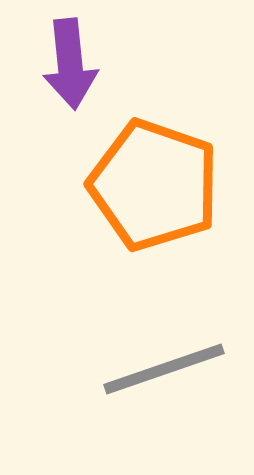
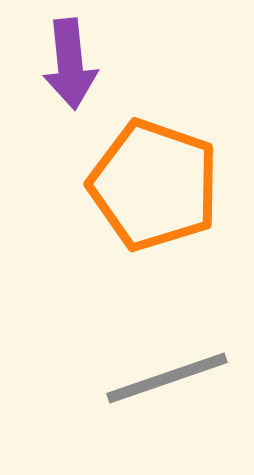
gray line: moved 3 px right, 9 px down
